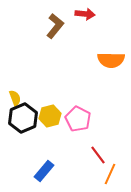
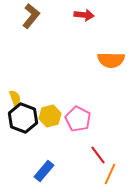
red arrow: moved 1 px left, 1 px down
brown L-shape: moved 24 px left, 10 px up
black hexagon: rotated 16 degrees counterclockwise
